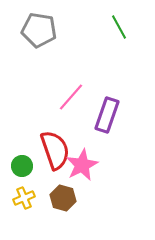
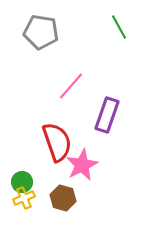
gray pentagon: moved 2 px right, 2 px down
pink line: moved 11 px up
red semicircle: moved 2 px right, 8 px up
green circle: moved 16 px down
